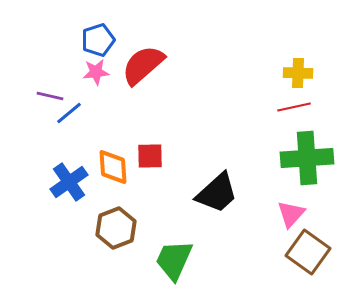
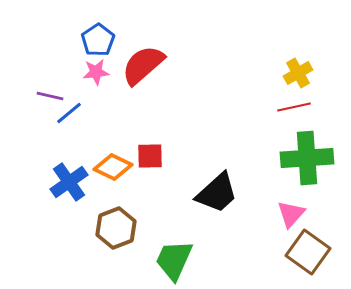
blue pentagon: rotated 16 degrees counterclockwise
yellow cross: rotated 32 degrees counterclockwise
orange diamond: rotated 60 degrees counterclockwise
